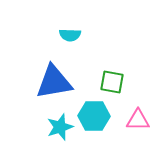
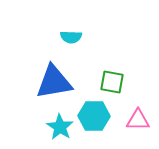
cyan semicircle: moved 1 px right, 2 px down
cyan star: rotated 20 degrees counterclockwise
